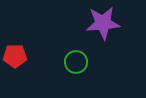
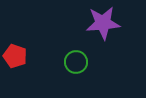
red pentagon: rotated 20 degrees clockwise
